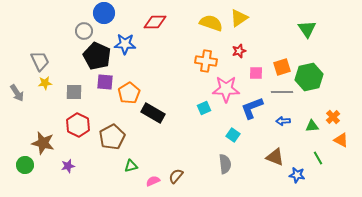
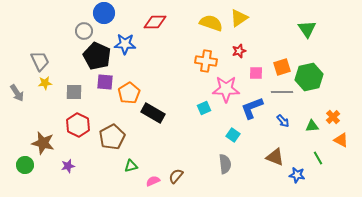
blue arrow at (283, 121): rotated 128 degrees counterclockwise
